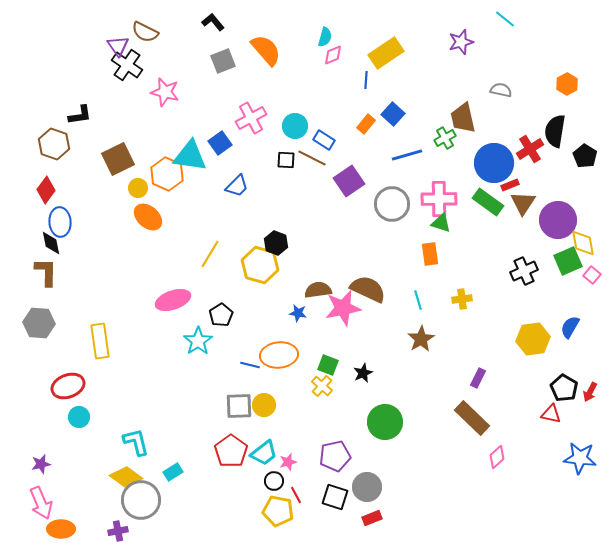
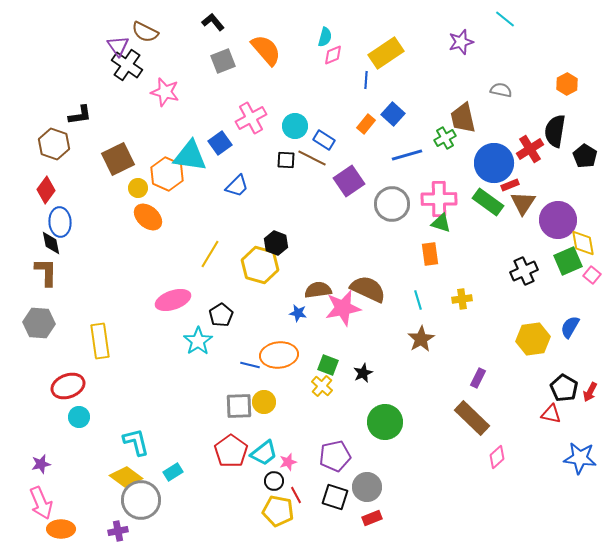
yellow circle at (264, 405): moved 3 px up
